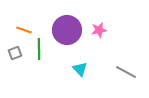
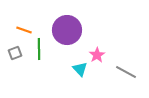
pink star: moved 2 px left, 25 px down; rotated 21 degrees counterclockwise
